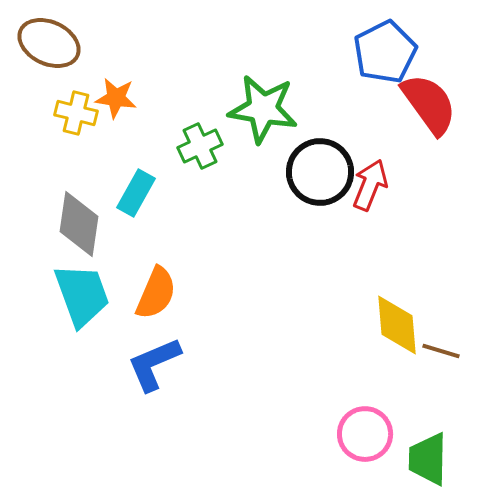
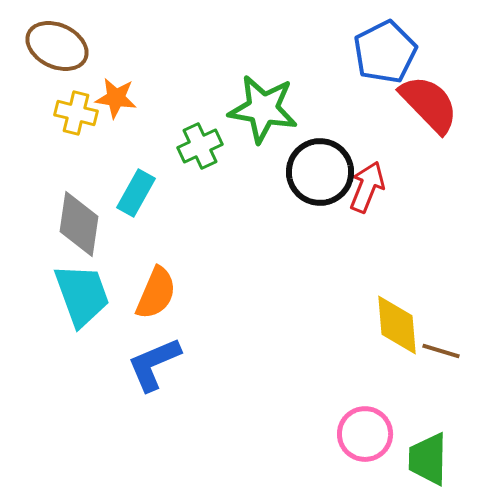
brown ellipse: moved 8 px right, 3 px down
red semicircle: rotated 8 degrees counterclockwise
red arrow: moved 3 px left, 2 px down
